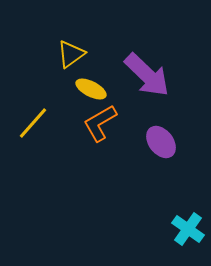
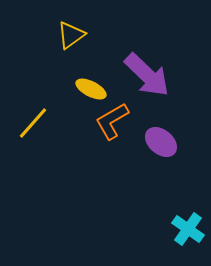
yellow triangle: moved 19 px up
orange L-shape: moved 12 px right, 2 px up
purple ellipse: rotated 12 degrees counterclockwise
